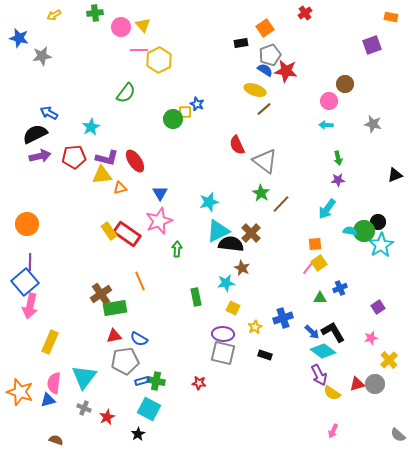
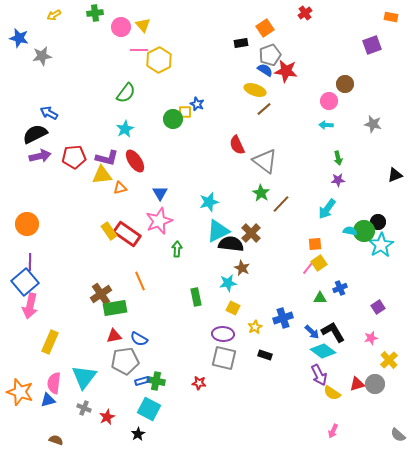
cyan star at (91, 127): moved 34 px right, 2 px down
cyan star at (226, 283): moved 2 px right
gray square at (223, 353): moved 1 px right, 5 px down
